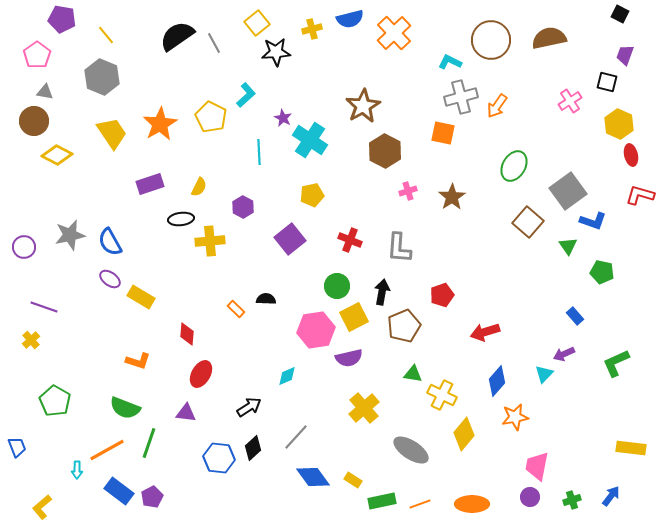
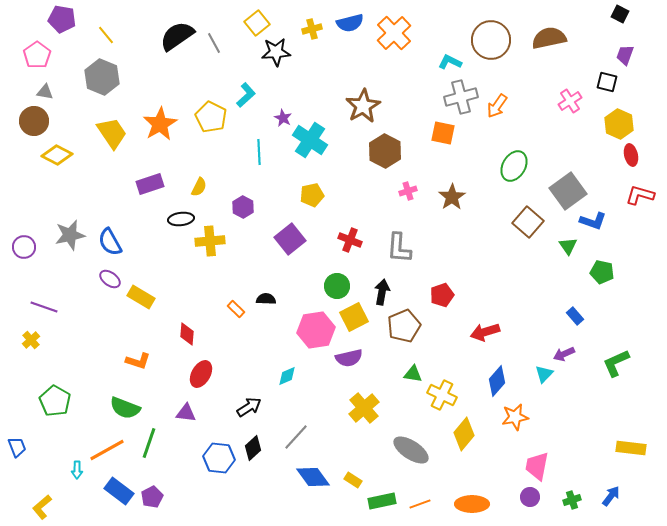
blue semicircle at (350, 19): moved 4 px down
